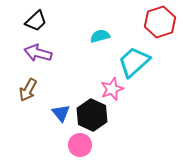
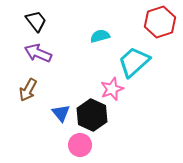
black trapezoid: rotated 85 degrees counterclockwise
purple arrow: rotated 8 degrees clockwise
